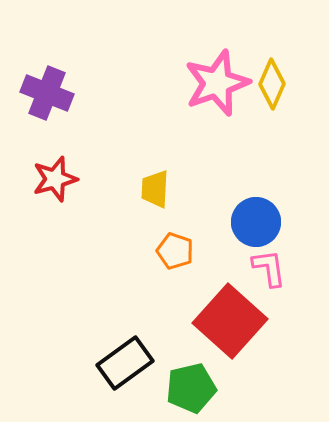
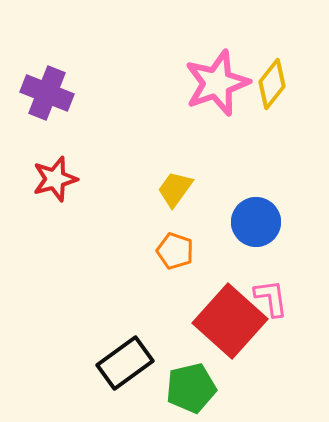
yellow diamond: rotated 15 degrees clockwise
yellow trapezoid: moved 20 px right; rotated 33 degrees clockwise
pink L-shape: moved 2 px right, 30 px down
